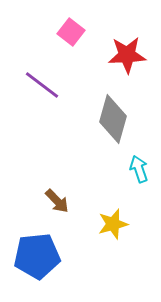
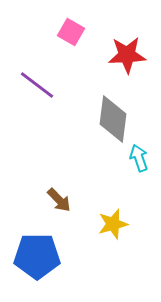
pink square: rotated 8 degrees counterclockwise
purple line: moved 5 px left
gray diamond: rotated 9 degrees counterclockwise
cyan arrow: moved 11 px up
brown arrow: moved 2 px right, 1 px up
blue pentagon: rotated 6 degrees clockwise
